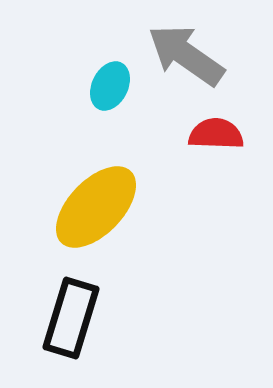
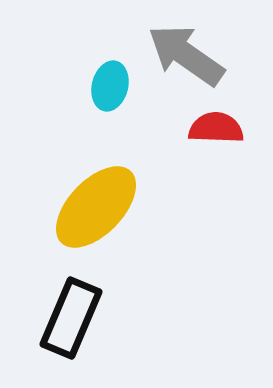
cyan ellipse: rotated 12 degrees counterclockwise
red semicircle: moved 6 px up
black rectangle: rotated 6 degrees clockwise
